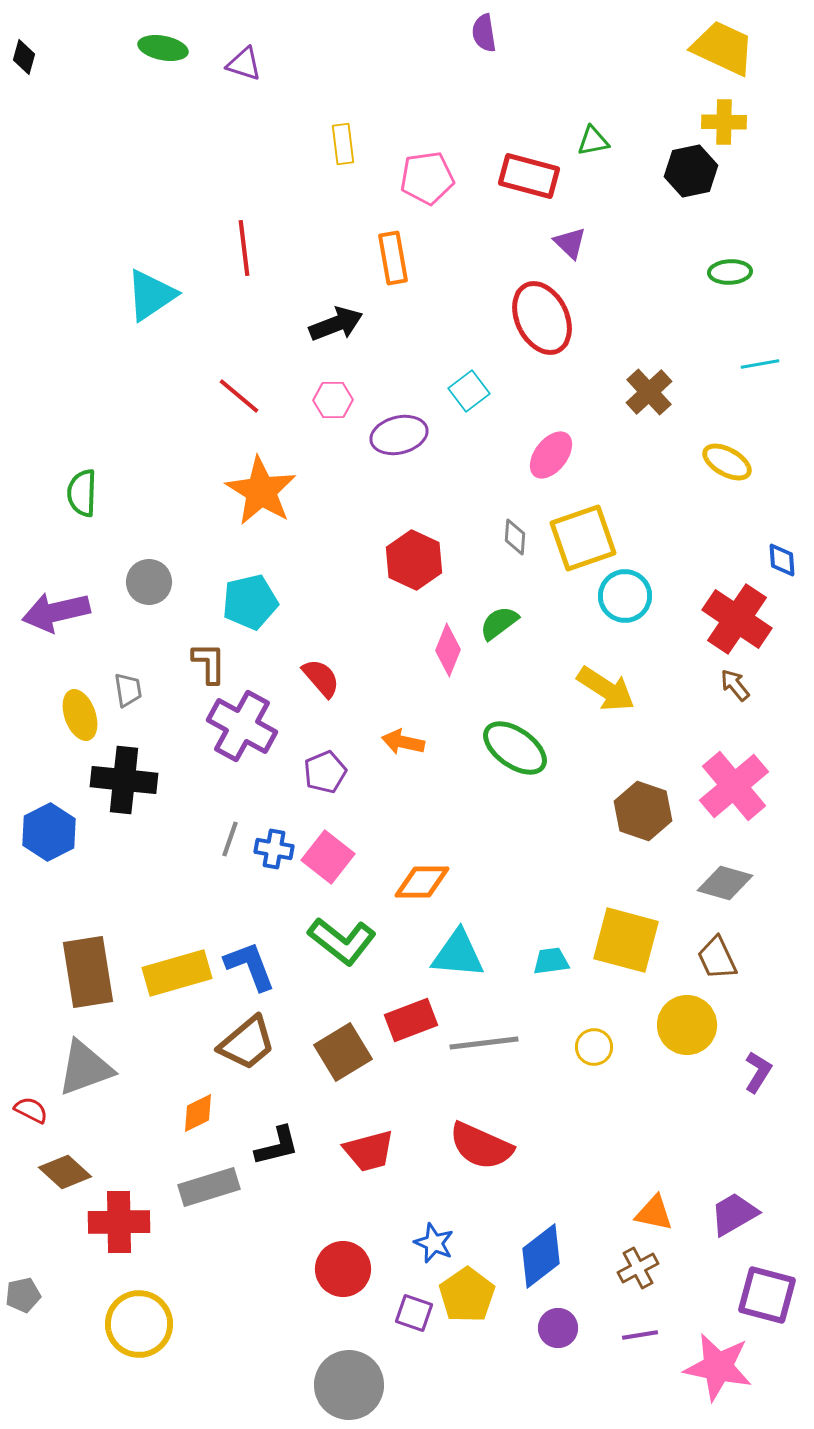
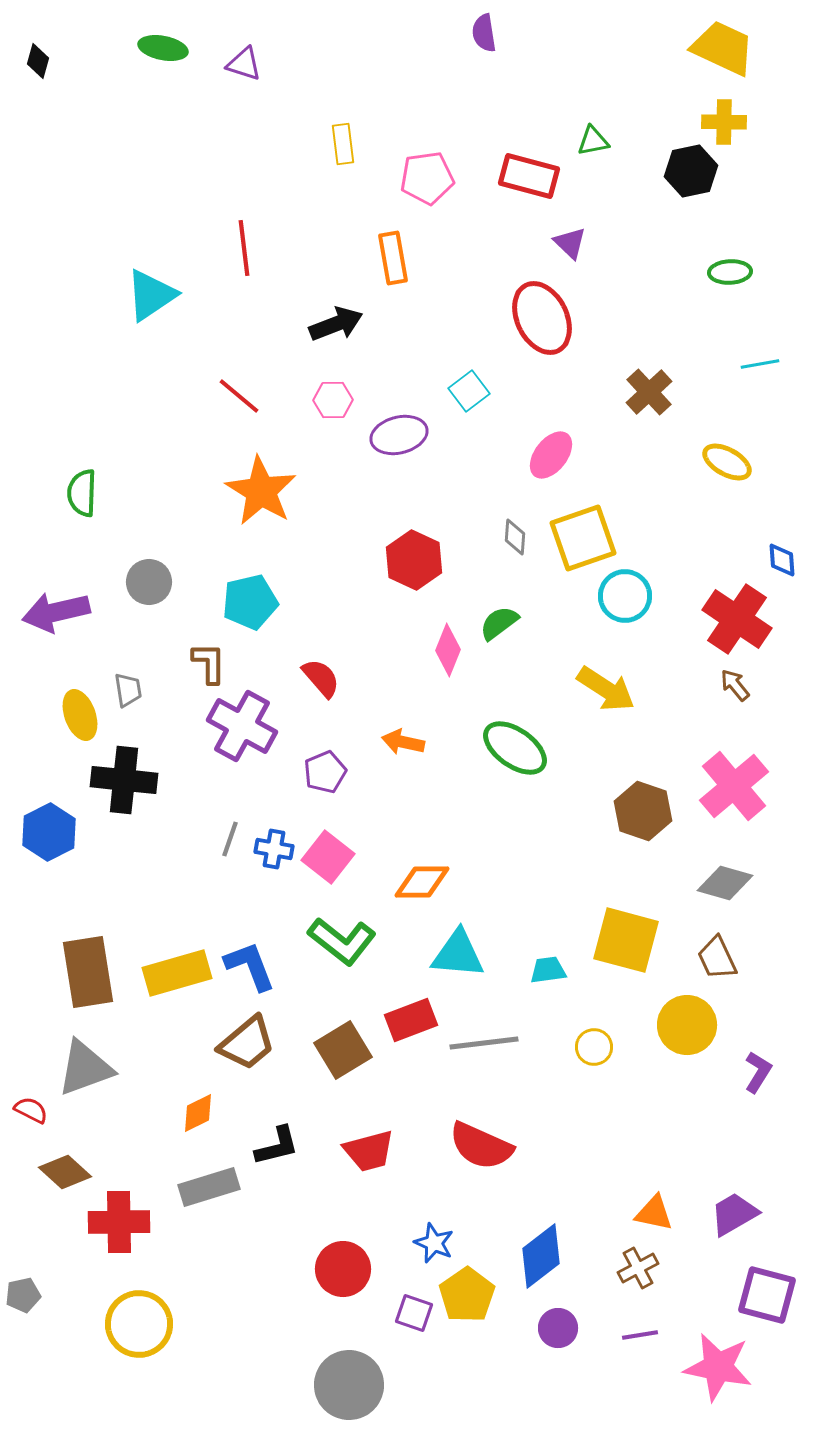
black diamond at (24, 57): moved 14 px right, 4 px down
cyan trapezoid at (551, 961): moved 3 px left, 9 px down
brown square at (343, 1052): moved 2 px up
